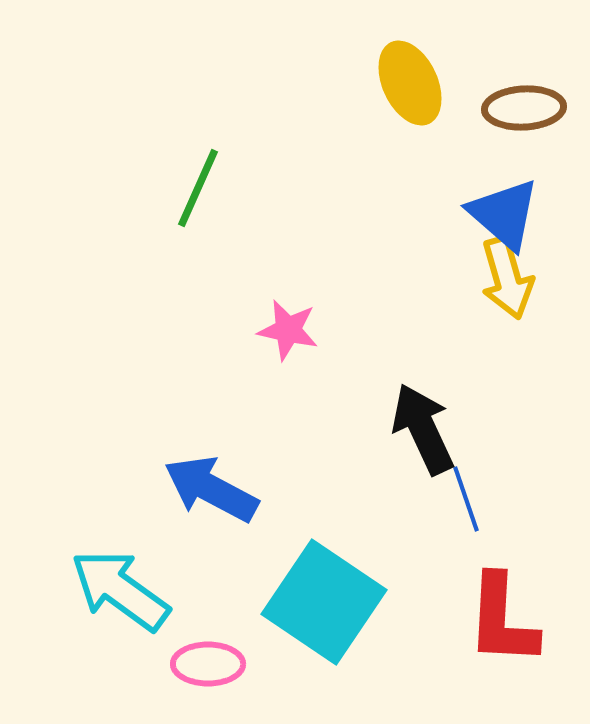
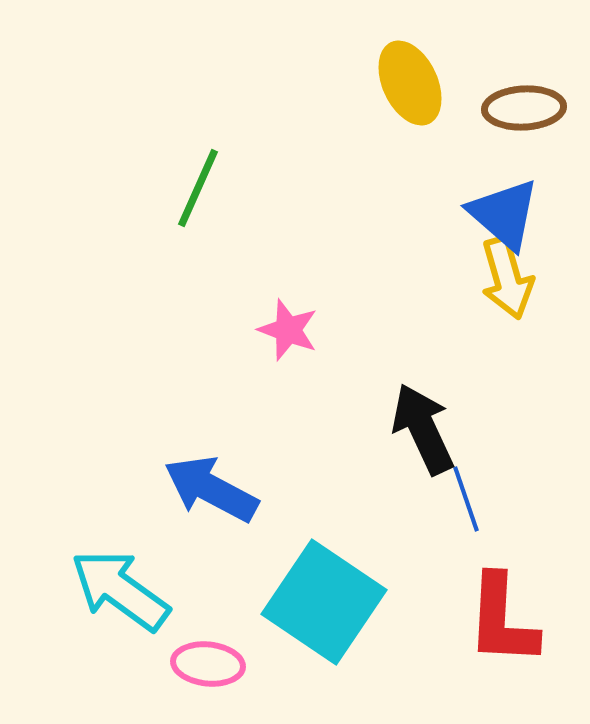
pink star: rotated 8 degrees clockwise
pink ellipse: rotated 6 degrees clockwise
